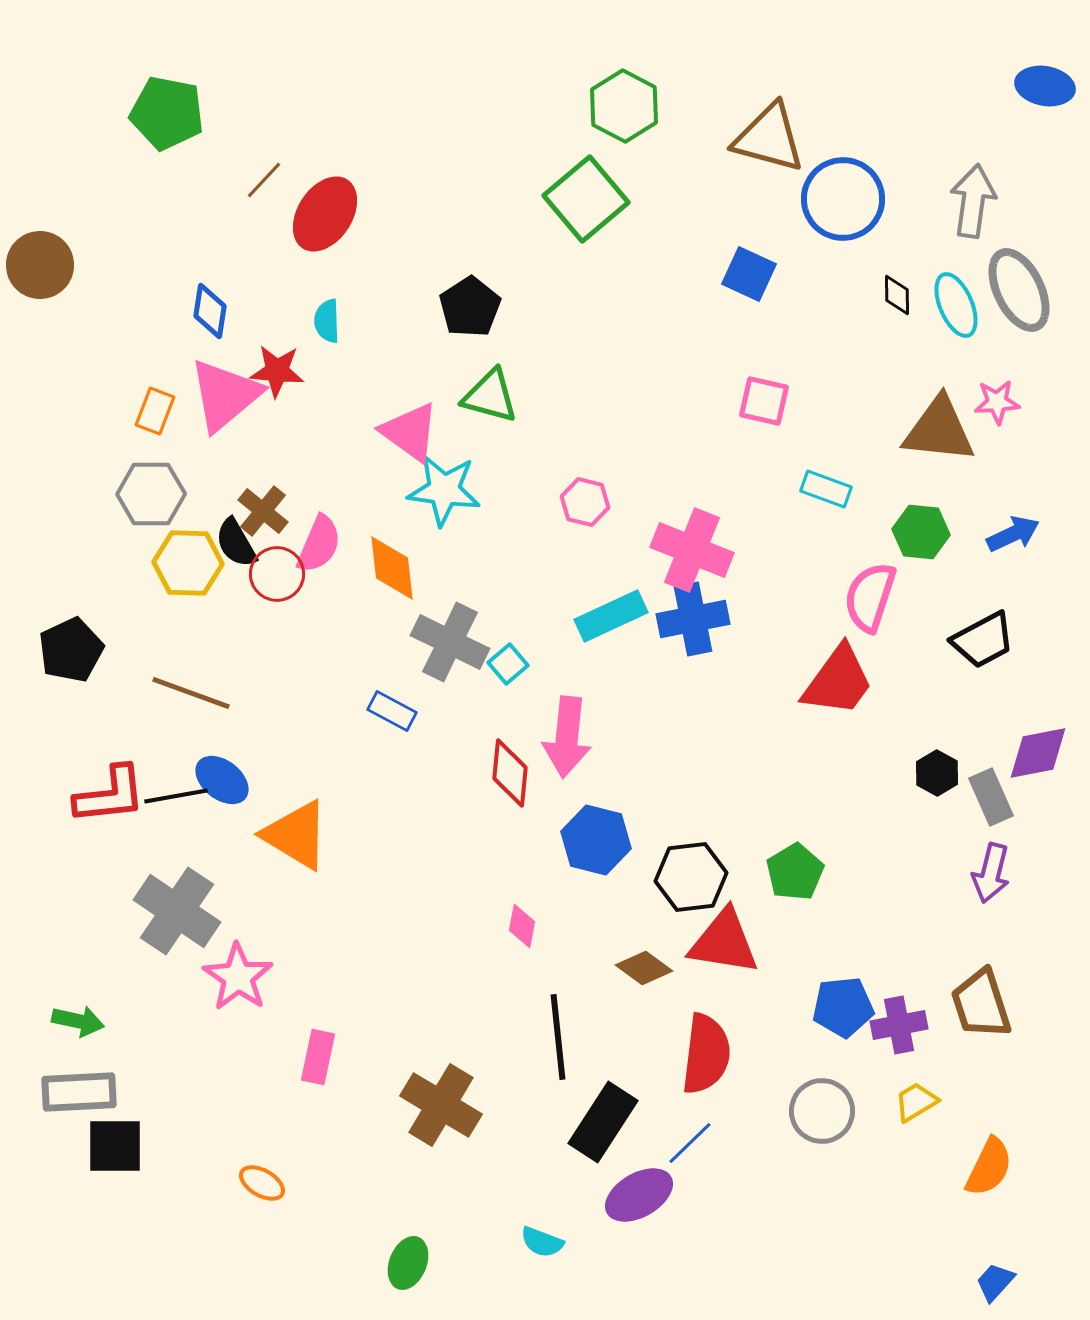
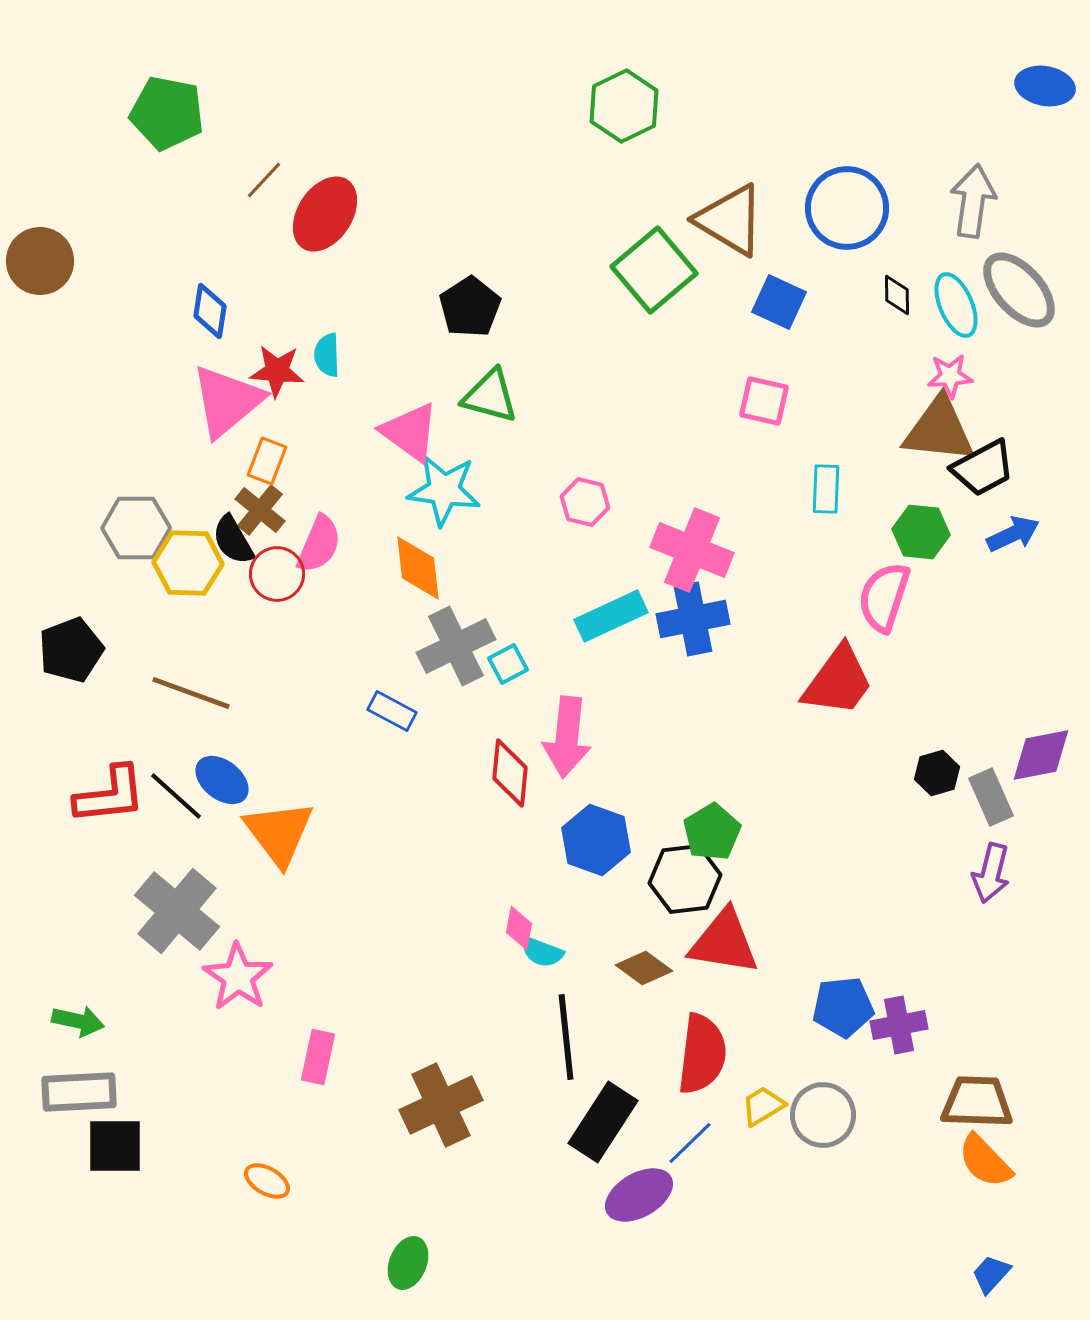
green hexagon at (624, 106): rotated 6 degrees clockwise
brown triangle at (769, 138): moved 39 px left, 82 px down; rotated 16 degrees clockwise
green square at (586, 199): moved 68 px right, 71 px down
blue circle at (843, 199): moved 4 px right, 9 px down
brown circle at (40, 265): moved 4 px up
blue square at (749, 274): moved 30 px right, 28 px down
gray ellipse at (1019, 290): rotated 16 degrees counterclockwise
cyan semicircle at (327, 321): moved 34 px down
pink triangle at (225, 395): moved 2 px right, 6 px down
pink star at (997, 402): moved 47 px left, 26 px up
orange rectangle at (155, 411): moved 112 px right, 50 px down
cyan rectangle at (826, 489): rotated 72 degrees clockwise
gray hexagon at (151, 494): moved 15 px left, 34 px down
brown cross at (263, 511): moved 3 px left, 1 px up
black semicircle at (236, 543): moved 3 px left, 3 px up
orange diamond at (392, 568): moved 26 px right
pink semicircle at (870, 597): moved 14 px right
black trapezoid at (983, 640): moved 172 px up
gray cross at (450, 642): moved 6 px right, 4 px down; rotated 38 degrees clockwise
black pentagon at (71, 650): rotated 4 degrees clockwise
cyan square at (508, 664): rotated 12 degrees clockwise
purple diamond at (1038, 753): moved 3 px right, 2 px down
black hexagon at (937, 773): rotated 15 degrees clockwise
black line at (176, 796): rotated 52 degrees clockwise
orange triangle at (296, 835): moved 17 px left, 2 px up; rotated 22 degrees clockwise
blue hexagon at (596, 840): rotated 6 degrees clockwise
green pentagon at (795, 872): moved 83 px left, 40 px up
black hexagon at (691, 877): moved 6 px left, 2 px down
gray cross at (177, 911): rotated 6 degrees clockwise
pink diamond at (522, 926): moved 3 px left, 2 px down
brown trapezoid at (981, 1004): moved 4 px left, 98 px down; rotated 110 degrees clockwise
black line at (558, 1037): moved 8 px right
red semicircle at (706, 1054): moved 4 px left
yellow trapezoid at (916, 1102): moved 153 px left, 4 px down
brown cross at (441, 1105): rotated 34 degrees clockwise
gray circle at (822, 1111): moved 1 px right, 4 px down
orange semicircle at (989, 1167): moved 4 px left, 6 px up; rotated 110 degrees clockwise
orange ellipse at (262, 1183): moved 5 px right, 2 px up
cyan semicircle at (542, 1242): moved 290 px up
blue trapezoid at (995, 1282): moved 4 px left, 8 px up
